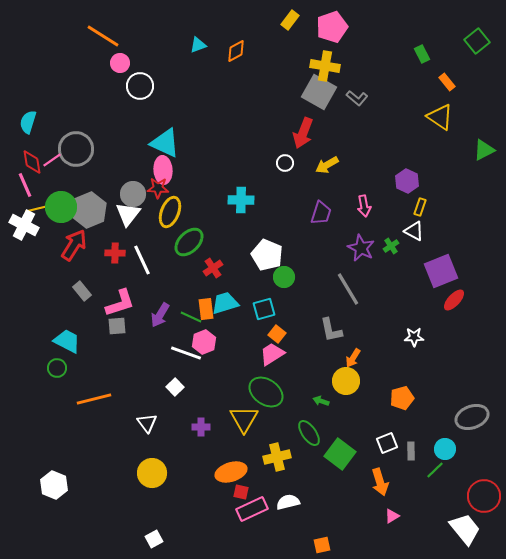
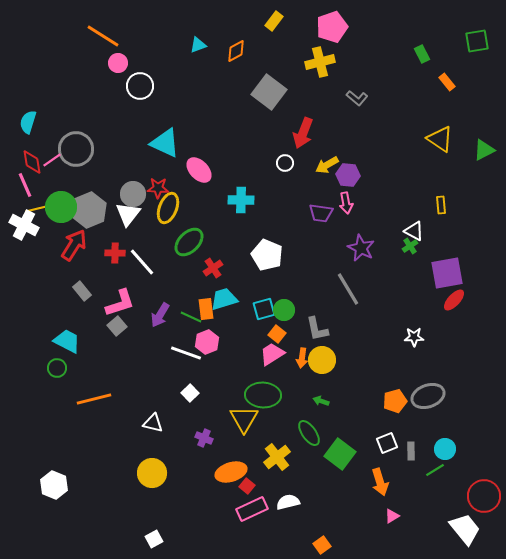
yellow rectangle at (290, 20): moved 16 px left, 1 px down
green square at (477, 41): rotated 30 degrees clockwise
pink circle at (120, 63): moved 2 px left
yellow cross at (325, 66): moved 5 px left, 4 px up; rotated 24 degrees counterclockwise
gray square at (319, 92): moved 50 px left; rotated 8 degrees clockwise
yellow triangle at (440, 117): moved 22 px down
pink ellipse at (163, 170): moved 36 px right; rotated 40 degrees counterclockwise
purple hexagon at (407, 181): moved 59 px left, 6 px up; rotated 20 degrees counterclockwise
pink arrow at (364, 206): moved 18 px left, 3 px up
yellow rectangle at (420, 207): moved 21 px right, 2 px up; rotated 24 degrees counterclockwise
yellow ellipse at (170, 212): moved 2 px left, 4 px up
purple trapezoid at (321, 213): rotated 80 degrees clockwise
green cross at (391, 246): moved 19 px right
white line at (142, 260): moved 2 px down; rotated 16 degrees counterclockwise
purple square at (441, 271): moved 6 px right, 2 px down; rotated 12 degrees clockwise
green circle at (284, 277): moved 33 px down
cyan trapezoid at (225, 303): moved 1 px left, 4 px up
gray square at (117, 326): rotated 36 degrees counterclockwise
gray L-shape at (331, 330): moved 14 px left, 1 px up
pink hexagon at (204, 342): moved 3 px right
orange arrow at (353, 358): moved 51 px left; rotated 24 degrees counterclockwise
yellow circle at (346, 381): moved 24 px left, 21 px up
white square at (175, 387): moved 15 px right, 6 px down
green ellipse at (266, 392): moved 3 px left, 3 px down; rotated 32 degrees counterclockwise
orange pentagon at (402, 398): moved 7 px left, 3 px down
gray ellipse at (472, 417): moved 44 px left, 21 px up
white triangle at (147, 423): moved 6 px right; rotated 40 degrees counterclockwise
purple cross at (201, 427): moved 3 px right, 11 px down; rotated 24 degrees clockwise
yellow cross at (277, 457): rotated 24 degrees counterclockwise
green line at (435, 470): rotated 12 degrees clockwise
red square at (241, 492): moved 6 px right, 6 px up; rotated 28 degrees clockwise
orange square at (322, 545): rotated 24 degrees counterclockwise
